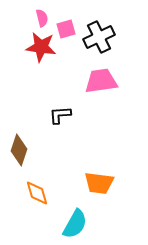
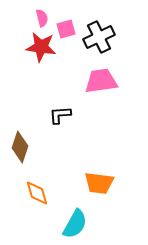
brown diamond: moved 1 px right, 3 px up
